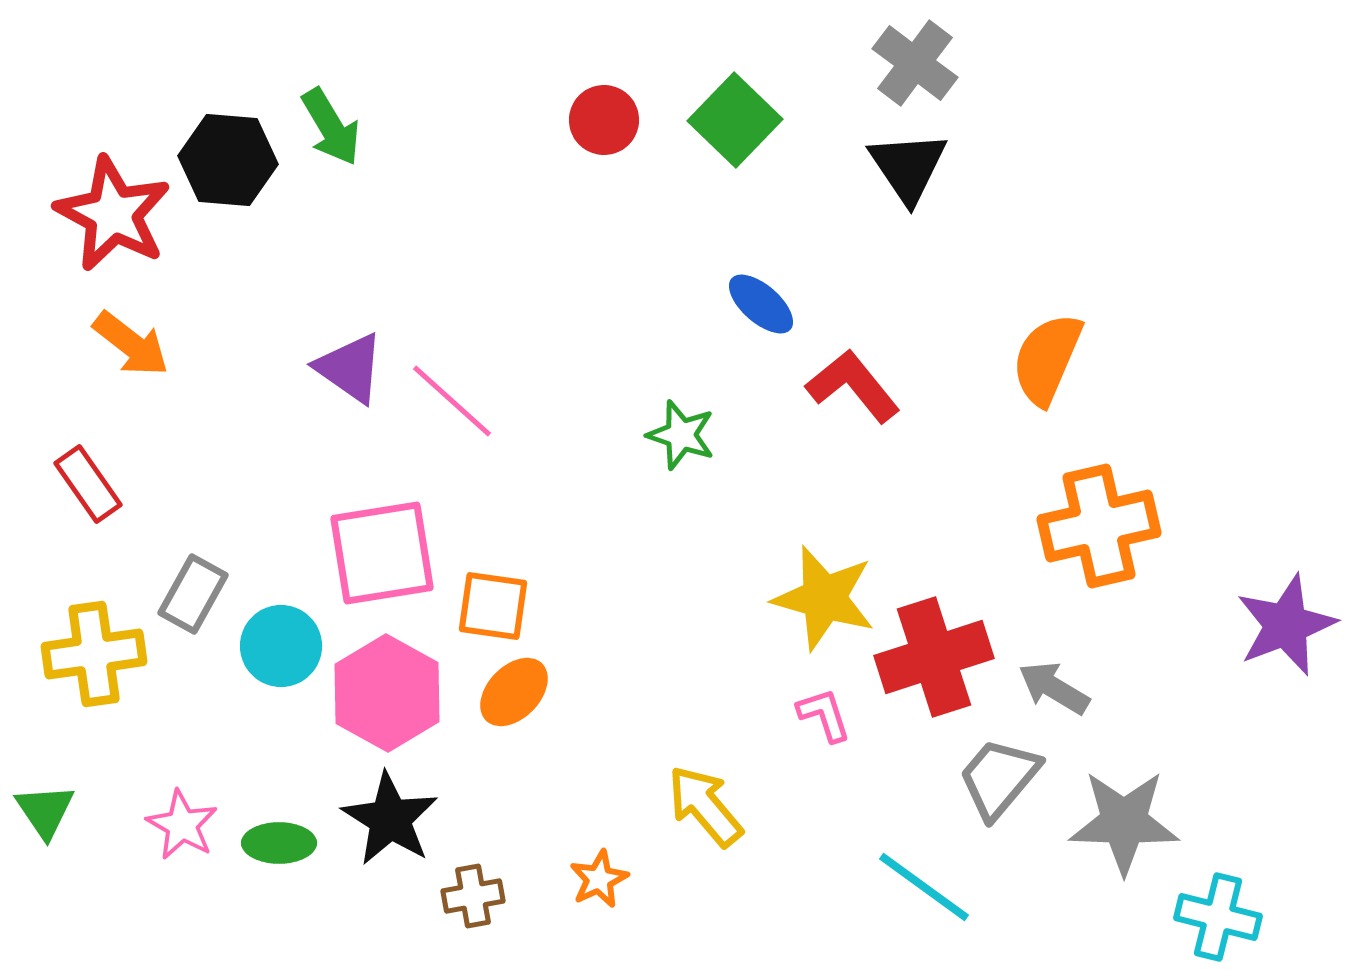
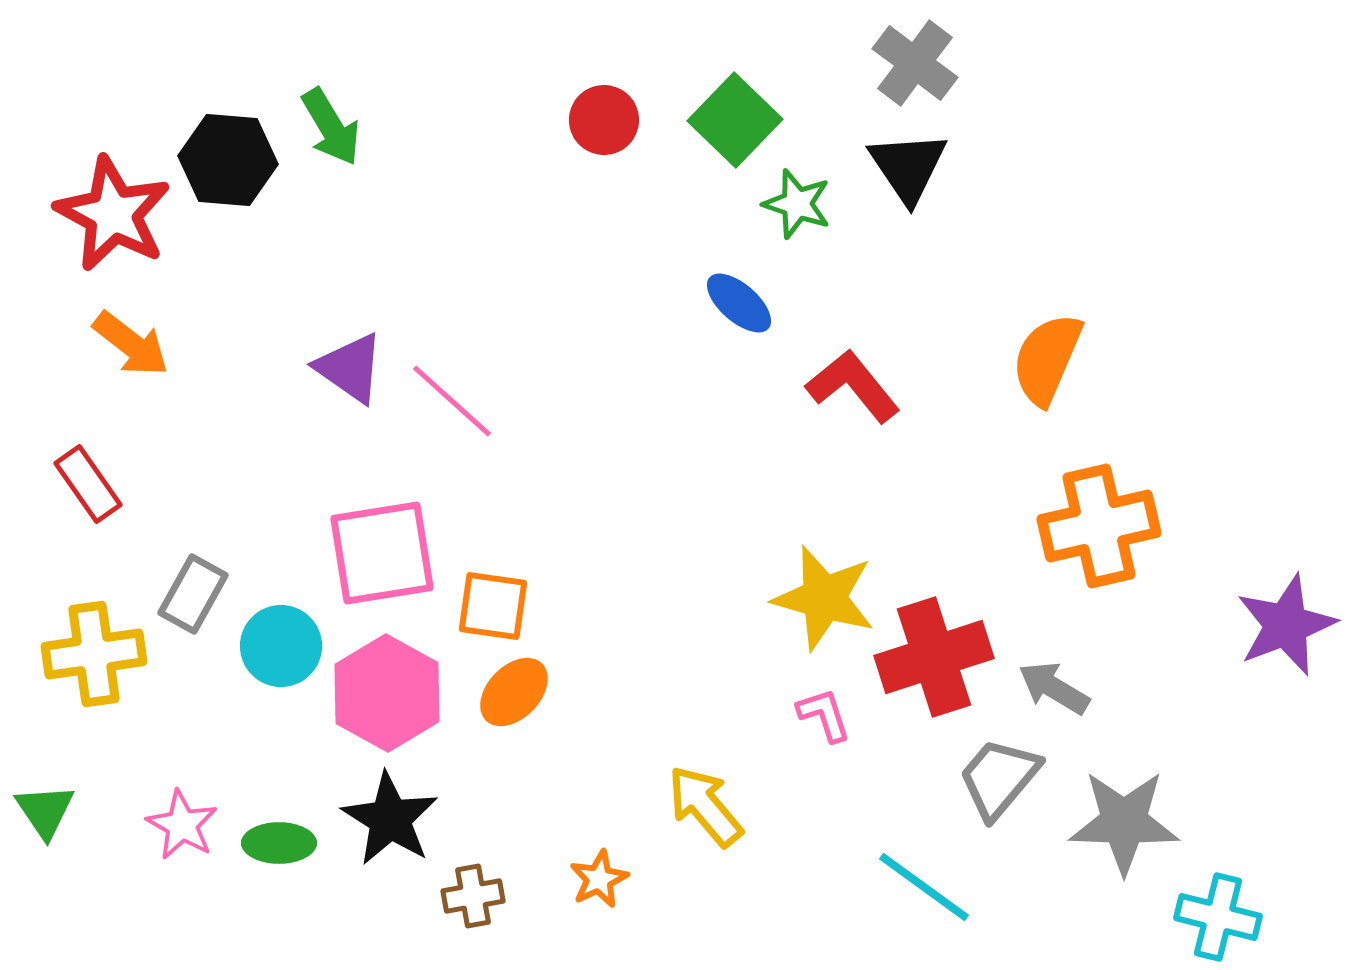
blue ellipse: moved 22 px left, 1 px up
green star: moved 116 px right, 231 px up
